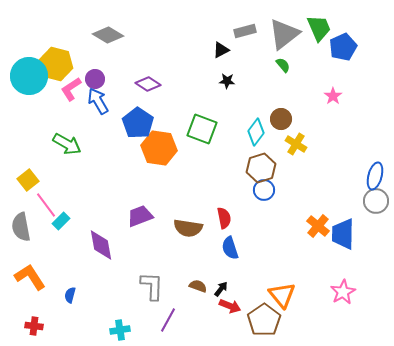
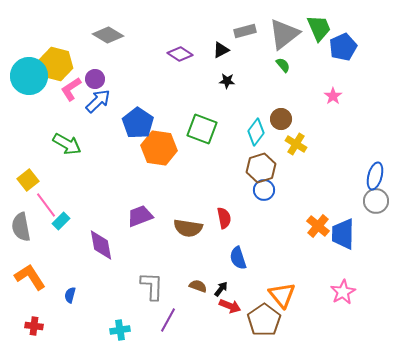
purple diamond at (148, 84): moved 32 px right, 30 px up
blue arrow at (98, 101): rotated 76 degrees clockwise
blue semicircle at (230, 248): moved 8 px right, 10 px down
